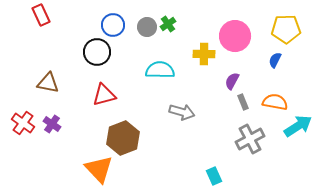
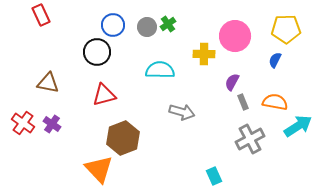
purple semicircle: moved 1 px down
